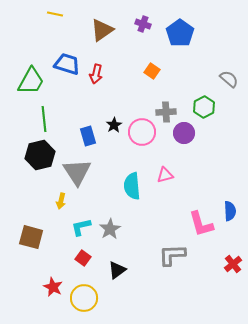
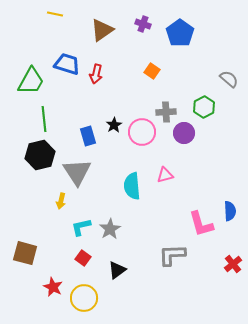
brown square: moved 6 px left, 16 px down
